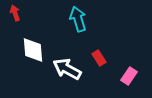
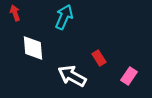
cyan arrow: moved 14 px left, 2 px up; rotated 40 degrees clockwise
white diamond: moved 2 px up
white arrow: moved 5 px right, 7 px down
